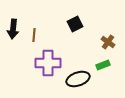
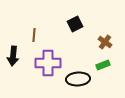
black arrow: moved 27 px down
brown cross: moved 3 px left
black ellipse: rotated 15 degrees clockwise
